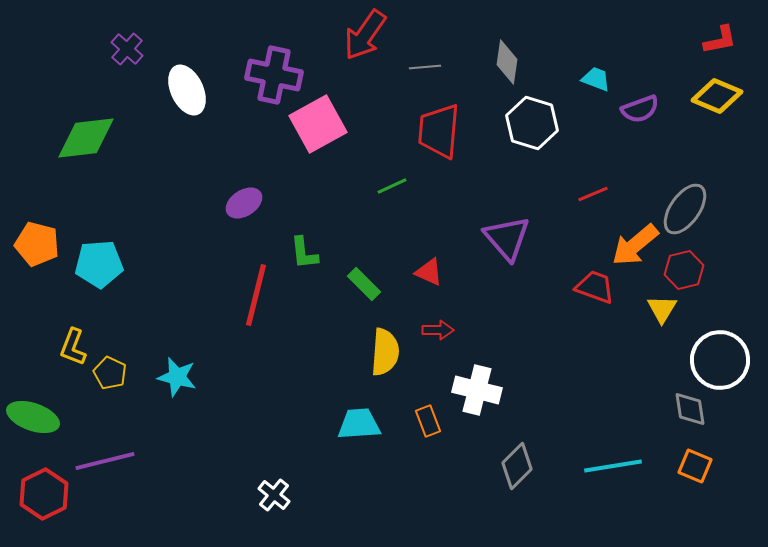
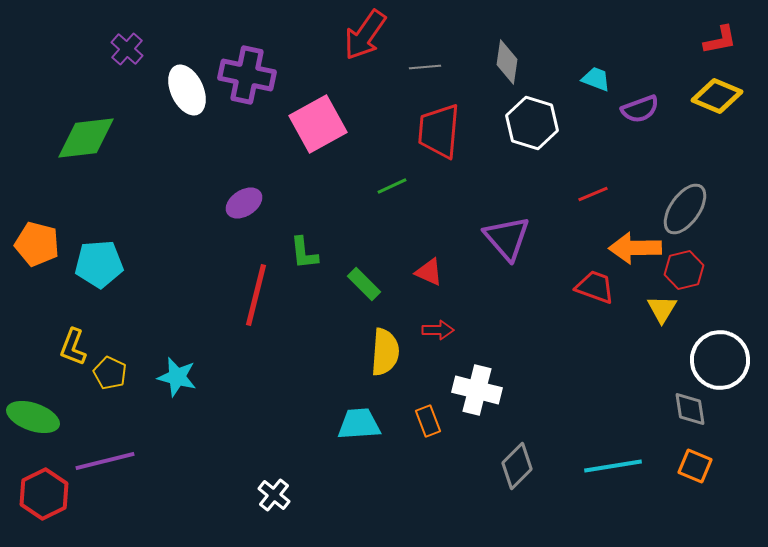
purple cross at (274, 75): moved 27 px left
orange arrow at (635, 245): moved 3 px down; rotated 39 degrees clockwise
